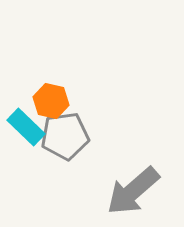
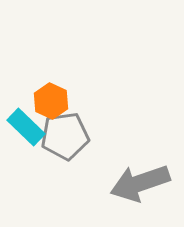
orange hexagon: rotated 12 degrees clockwise
gray arrow: moved 7 px right, 8 px up; rotated 22 degrees clockwise
